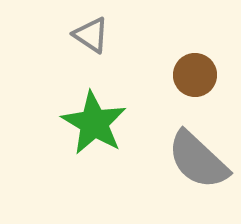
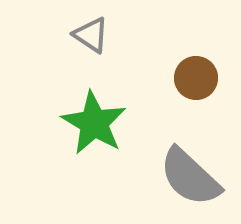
brown circle: moved 1 px right, 3 px down
gray semicircle: moved 8 px left, 17 px down
